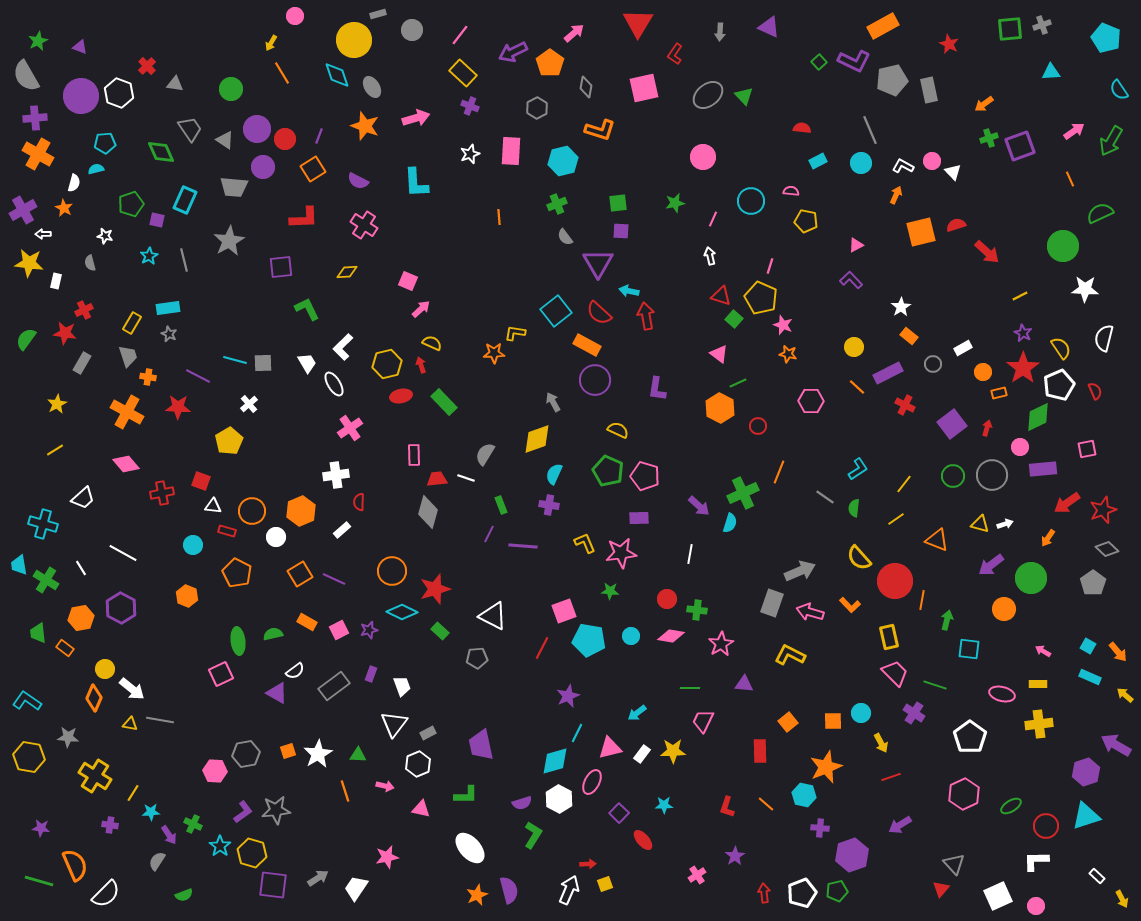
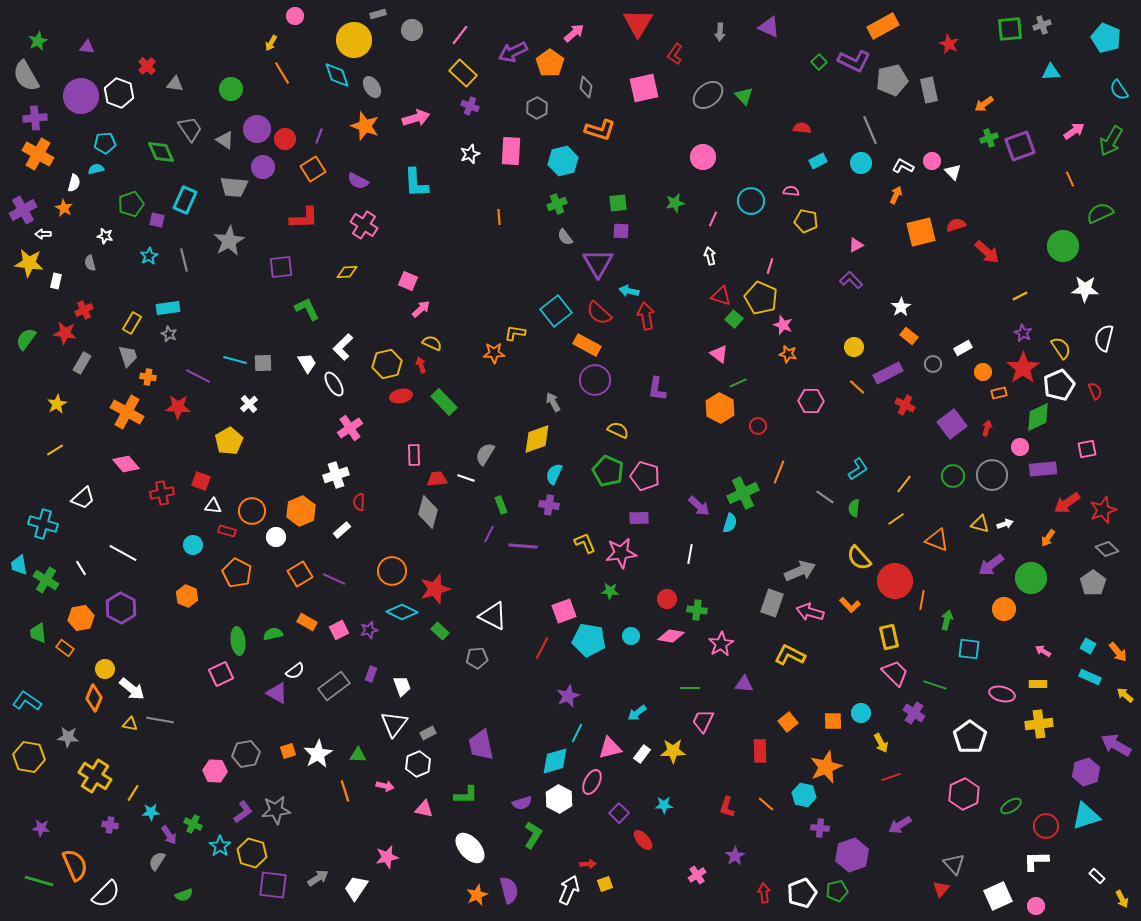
purple triangle at (80, 47): moved 7 px right; rotated 14 degrees counterclockwise
white cross at (336, 475): rotated 10 degrees counterclockwise
pink triangle at (421, 809): moved 3 px right
